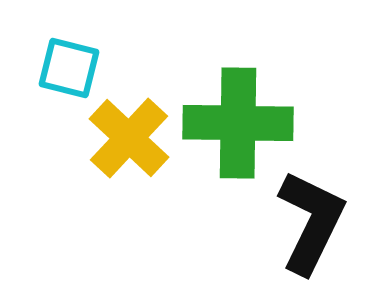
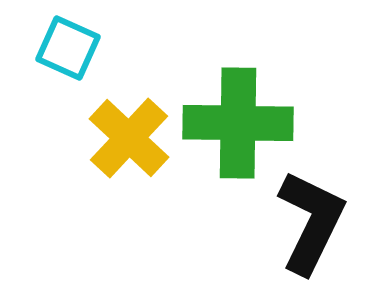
cyan square: moved 1 px left, 20 px up; rotated 10 degrees clockwise
